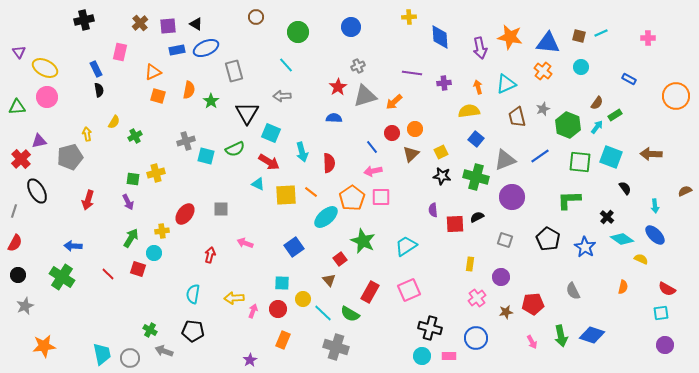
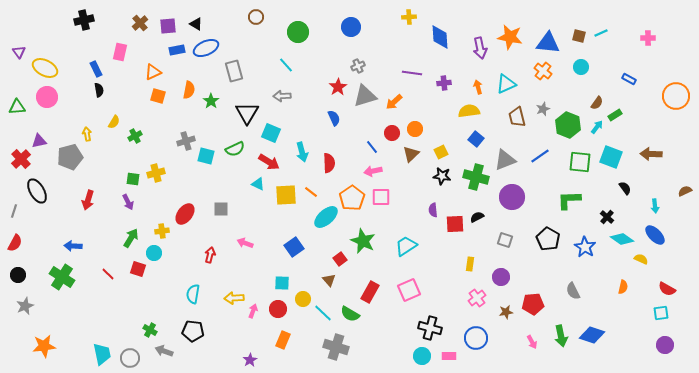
blue semicircle at (334, 118): rotated 63 degrees clockwise
